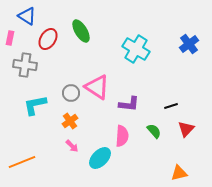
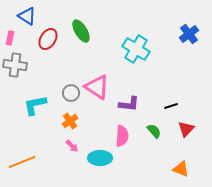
blue cross: moved 10 px up
gray cross: moved 10 px left
cyan ellipse: rotated 45 degrees clockwise
orange triangle: moved 2 px right, 4 px up; rotated 36 degrees clockwise
